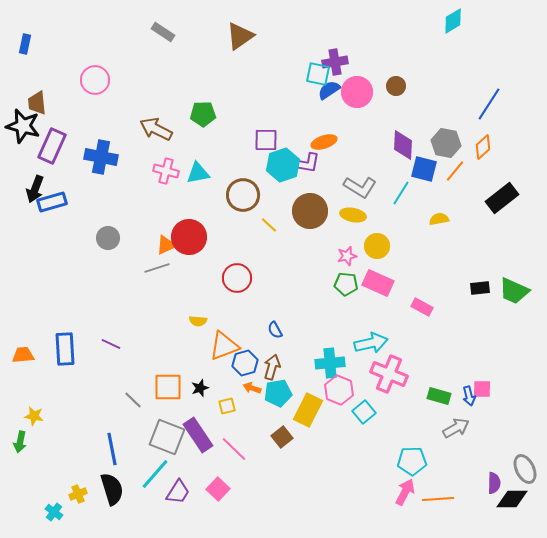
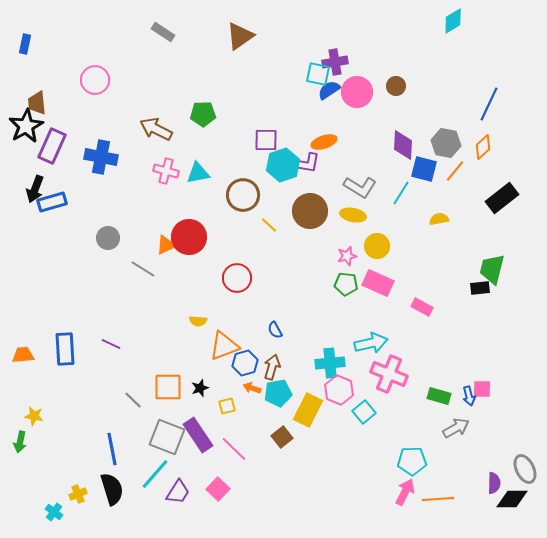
blue line at (489, 104): rotated 8 degrees counterclockwise
black star at (23, 126): moved 3 px right; rotated 28 degrees clockwise
gray line at (157, 268): moved 14 px left, 1 px down; rotated 50 degrees clockwise
green trapezoid at (514, 291): moved 22 px left, 22 px up; rotated 80 degrees clockwise
